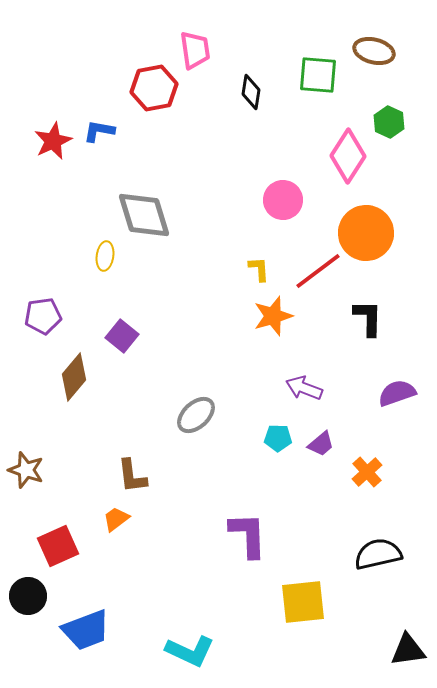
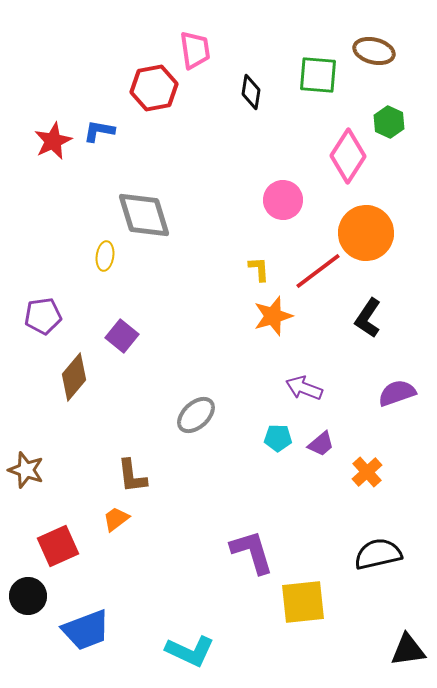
black L-shape: rotated 147 degrees counterclockwise
purple L-shape: moved 4 px right, 17 px down; rotated 15 degrees counterclockwise
